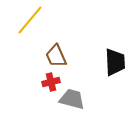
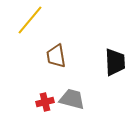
brown trapezoid: rotated 15 degrees clockwise
red cross: moved 6 px left, 20 px down
